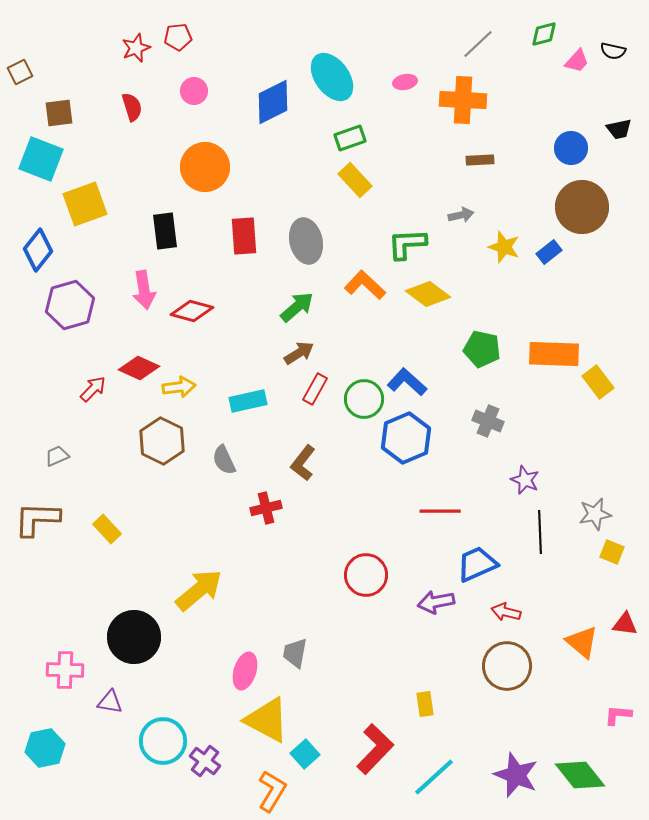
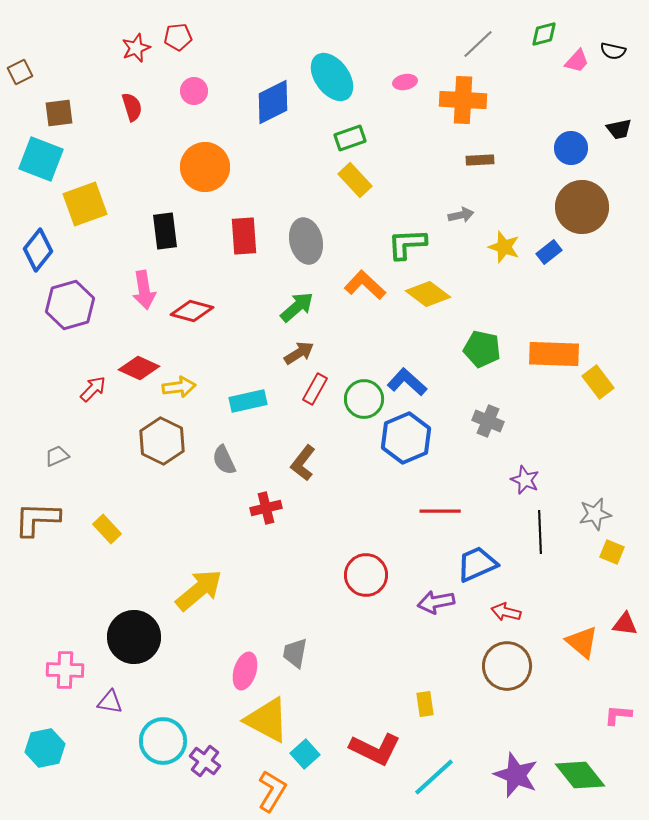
red L-shape at (375, 749): rotated 72 degrees clockwise
